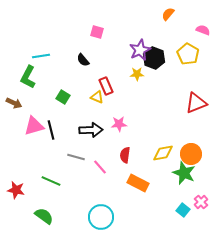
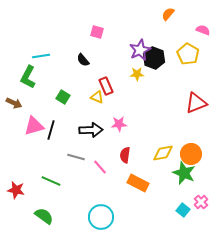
black line: rotated 30 degrees clockwise
